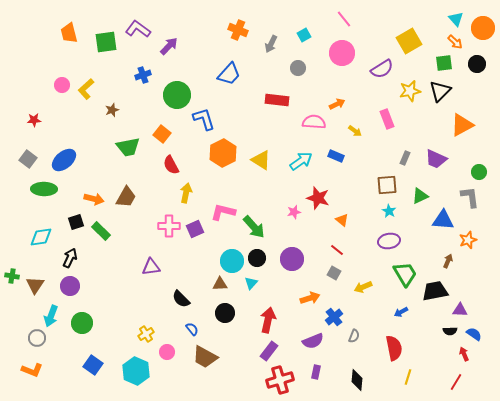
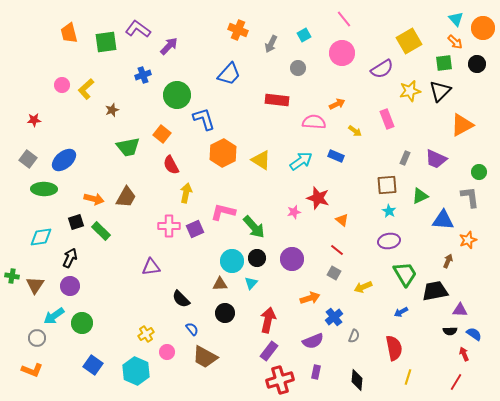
cyan arrow at (51, 316): moved 3 px right; rotated 35 degrees clockwise
